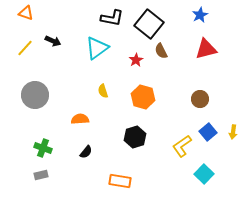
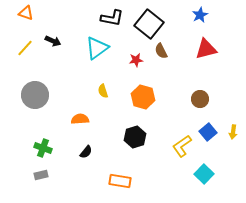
red star: rotated 24 degrees clockwise
